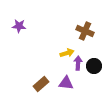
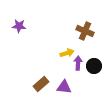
purple triangle: moved 2 px left, 4 px down
